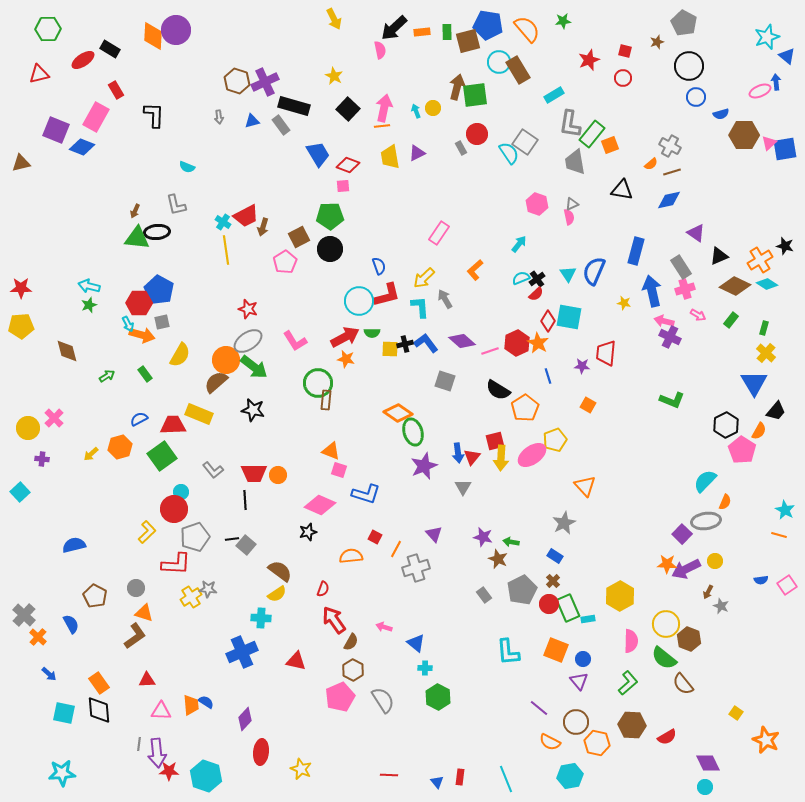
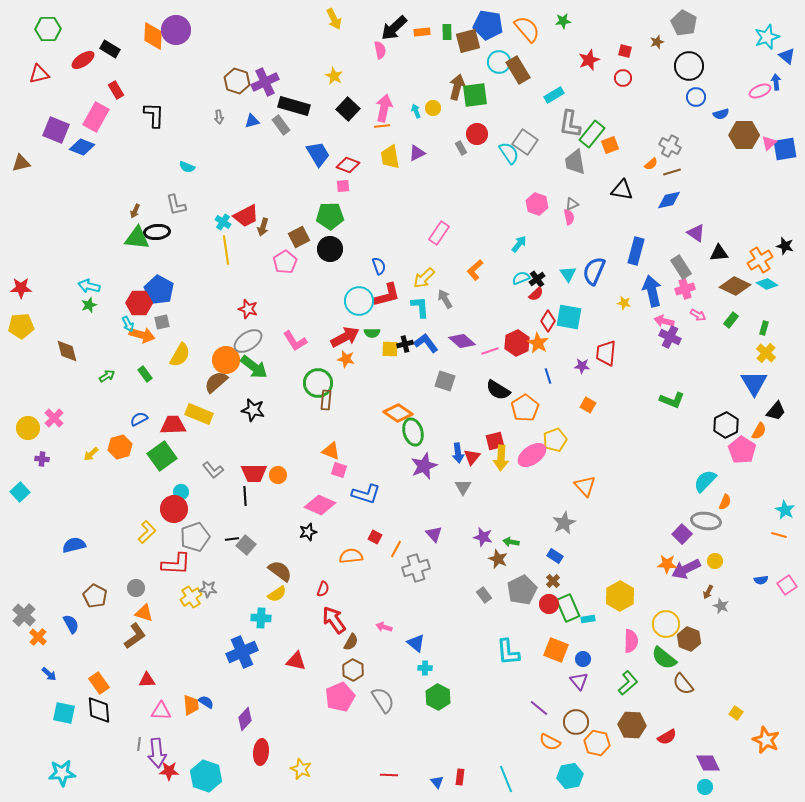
black triangle at (719, 256): moved 3 px up; rotated 18 degrees clockwise
black line at (245, 500): moved 4 px up
gray ellipse at (706, 521): rotated 16 degrees clockwise
